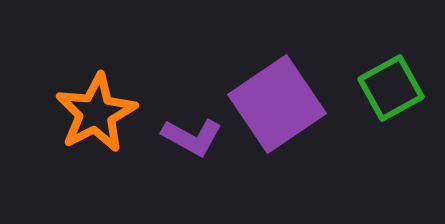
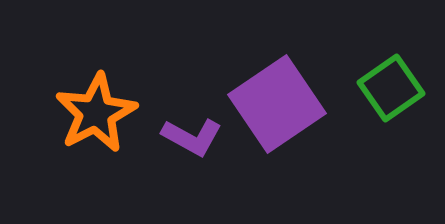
green square: rotated 6 degrees counterclockwise
